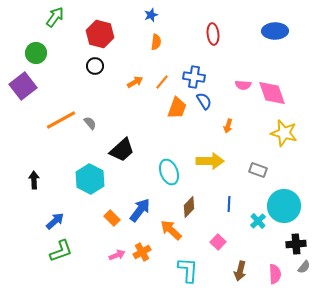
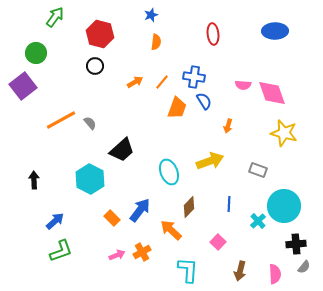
yellow arrow at (210, 161): rotated 20 degrees counterclockwise
